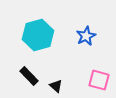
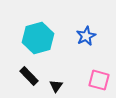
cyan hexagon: moved 3 px down
black triangle: rotated 24 degrees clockwise
